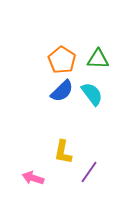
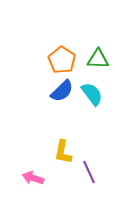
purple line: rotated 60 degrees counterclockwise
